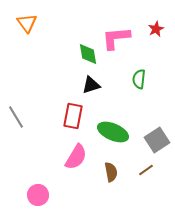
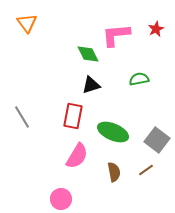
pink L-shape: moved 3 px up
green diamond: rotated 15 degrees counterclockwise
green semicircle: rotated 72 degrees clockwise
gray line: moved 6 px right
gray square: rotated 20 degrees counterclockwise
pink semicircle: moved 1 px right, 1 px up
brown semicircle: moved 3 px right
pink circle: moved 23 px right, 4 px down
